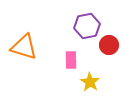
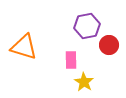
yellow star: moved 6 px left
